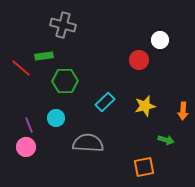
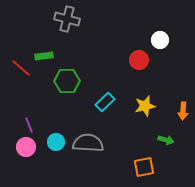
gray cross: moved 4 px right, 6 px up
green hexagon: moved 2 px right
cyan circle: moved 24 px down
